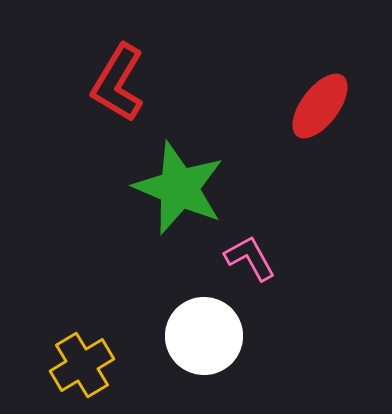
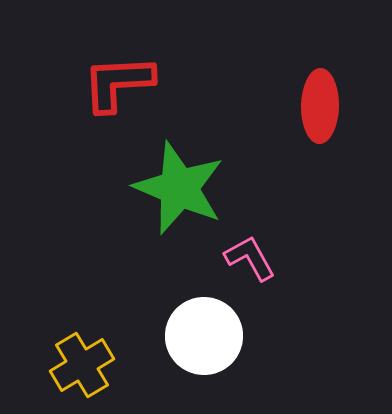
red L-shape: rotated 56 degrees clockwise
red ellipse: rotated 36 degrees counterclockwise
